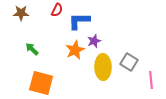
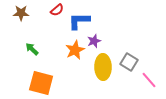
red semicircle: rotated 24 degrees clockwise
pink line: moved 2 px left; rotated 36 degrees counterclockwise
